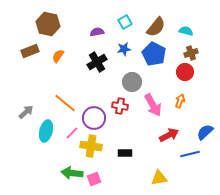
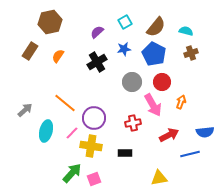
brown hexagon: moved 2 px right, 2 px up; rotated 25 degrees counterclockwise
purple semicircle: rotated 32 degrees counterclockwise
brown rectangle: rotated 36 degrees counterclockwise
red circle: moved 23 px left, 10 px down
orange arrow: moved 1 px right, 1 px down
red cross: moved 13 px right, 17 px down; rotated 21 degrees counterclockwise
gray arrow: moved 1 px left, 2 px up
blue semicircle: rotated 144 degrees counterclockwise
green arrow: rotated 125 degrees clockwise
